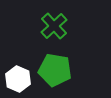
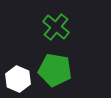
green cross: moved 2 px right, 1 px down; rotated 8 degrees counterclockwise
